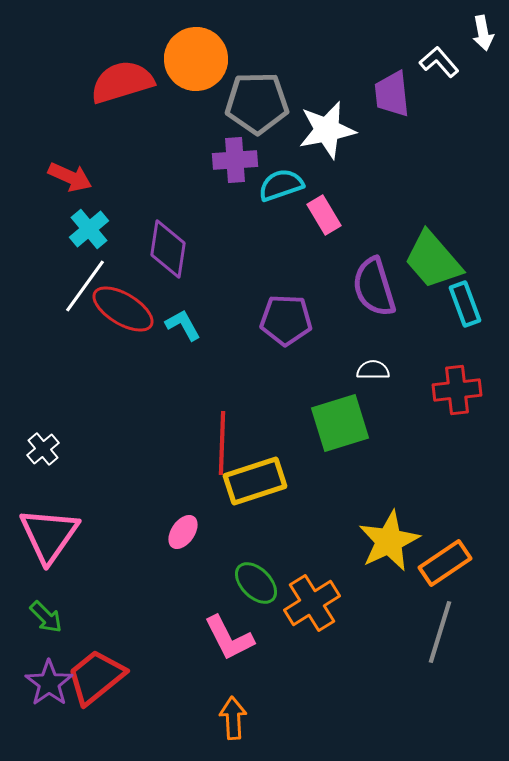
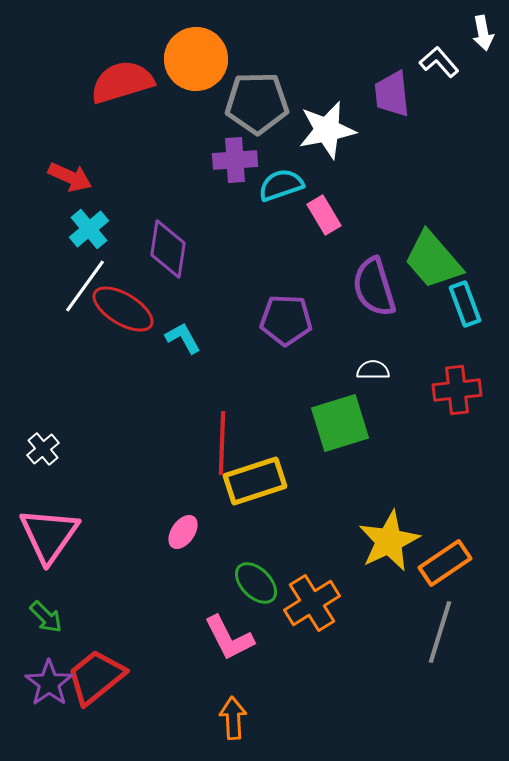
cyan L-shape: moved 13 px down
